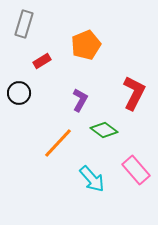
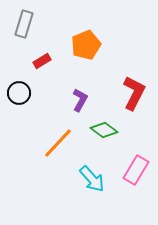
pink rectangle: rotated 72 degrees clockwise
